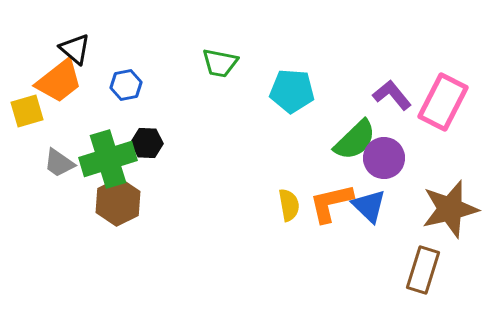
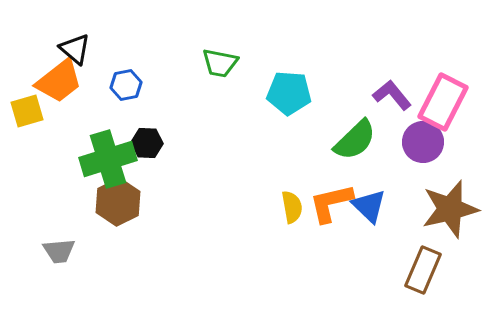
cyan pentagon: moved 3 px left, 2 px down
purple circle: moved 39 px right, 16 px up
gray trapezoid: moved 88 px down; rotated 40 degrees counterclockwise
yellow semicircle: moved 3 px right, 2 px down
brown rectangle: rotated 6 degrees clockwise
